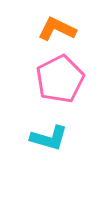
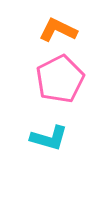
orange L-shape: moved 1 px right, 1 px down
